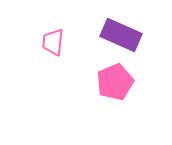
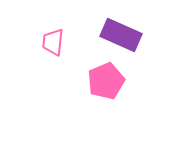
pink pentagon: moved 9 px left, 1 px up
